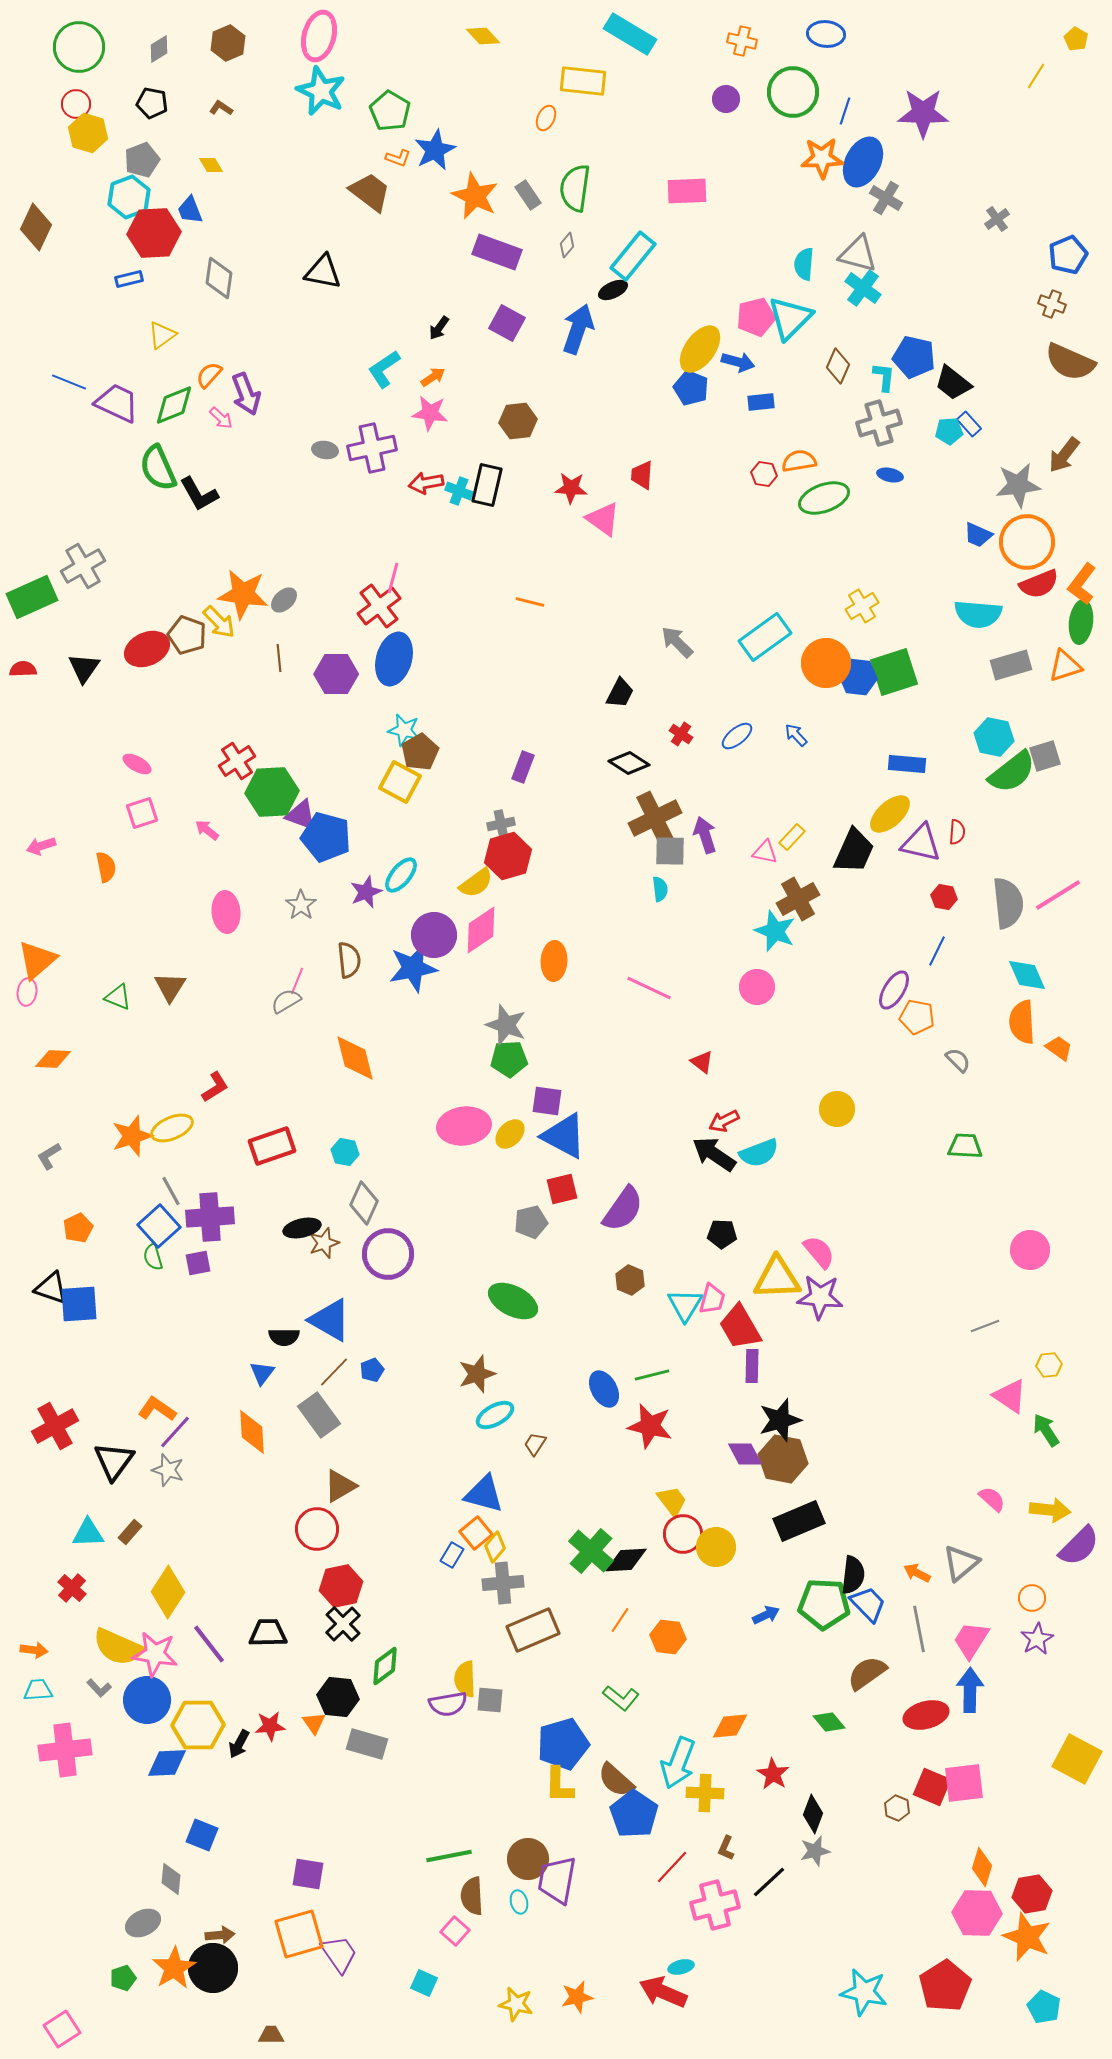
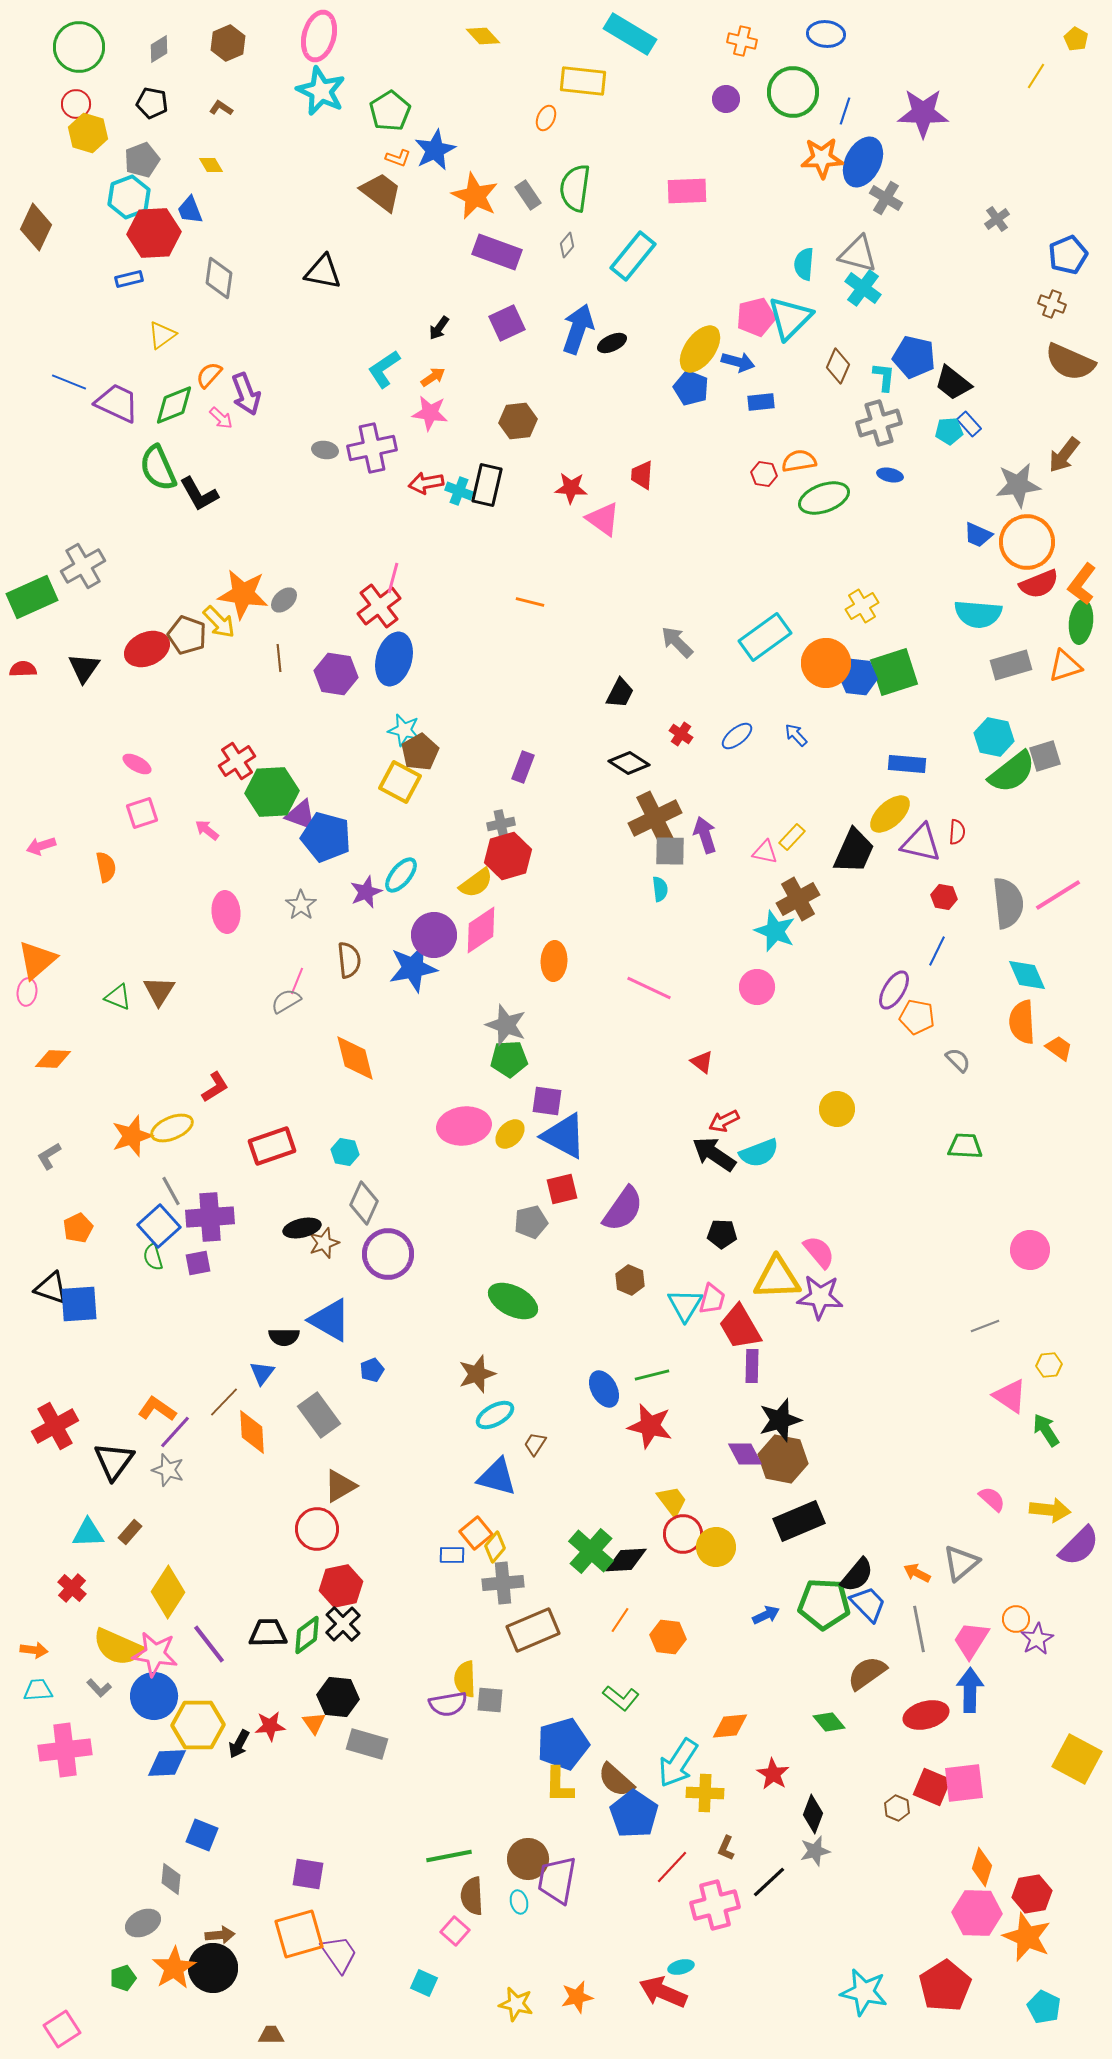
green pentagon at (390, 111): rotated 9 degrees clockwise
brown trapezoid at (370, 192): moved 11 px right
black ellipse at (613, 290): moved 1 px left, 53 px down
purple square at (507, 323): rotated 36 degrees clockwise
purple hexagon at (336, 674): rotated 9 degrees clockwise
brown triangle at (170, 987): moved 11 px left, 4 px down
brown line at (334, 1372): moved 110 px left, 30 px down
blue triangle at (484, 1494): moved 13 px right, 17 px up
blue rectangle at (452, 1555): rotated 60 degrees clockwise
black semicircle at (853, 1575): moved 4 px right; rotated 33 degrees clockwise
orange circle at (1032, 1598): moved 16 px left, 21 px down
green diamond at (385, 1666): moved 78 px left, 31 px up
blue circle at (147, 1700): moved 7 px right, 4 px up
cyan arrow at (678, 1763): rotated 12 degrees clockwise
